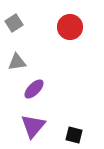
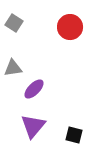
gray square: rotated 24 degrees counterclockwise
gray triangle: moved 4 px left, 6 px down
